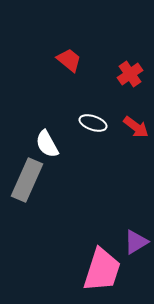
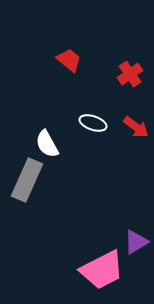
pink trapezoid: rotated 45 degrees clockwise
